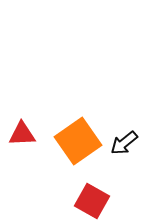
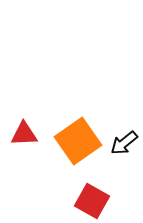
red triangle: moved 2 px right
